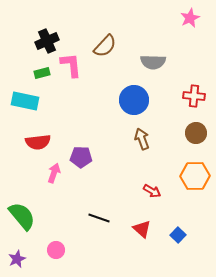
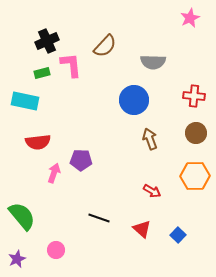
brown arrow: moved 8 px right
purple pentagon: moved 3 px down
